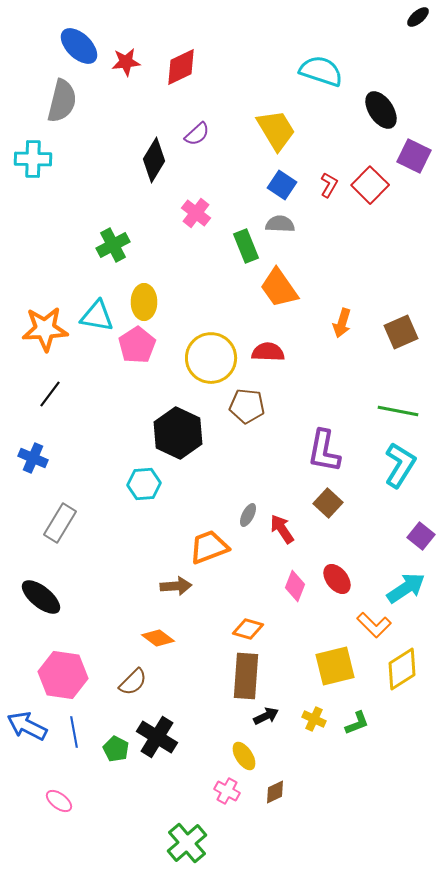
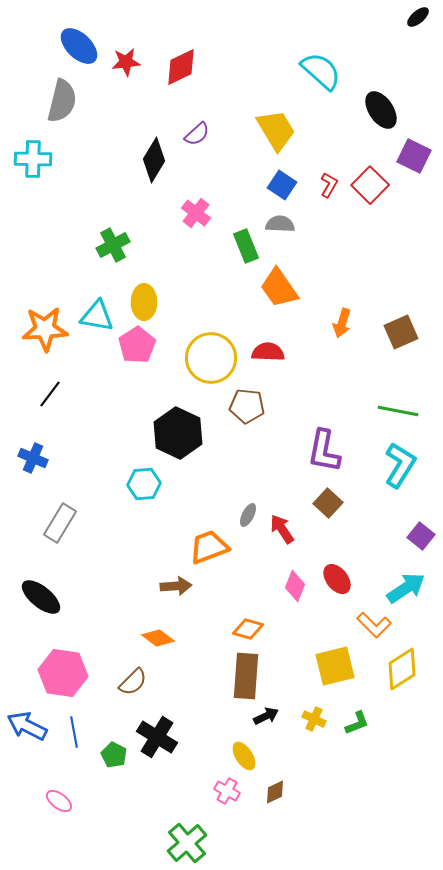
cyan semicircle at (321, 71): rotated 24 degrees clockwise
pink hexagon at (63, 675): moved 2 px up
green pentagon at (116, 749): moved 2 px left, 6 px down
